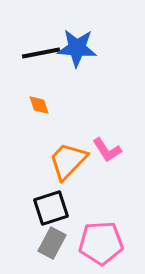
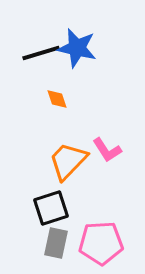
blue star: rotated 9 degrees clockwise
black line: rotated 6 degrees counterclockwise
orange diamond: moved 18 px right, 6 px up
gray rectangle: moved 4 px right; rotated 16 degrees counterclockwise
